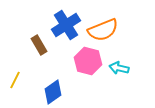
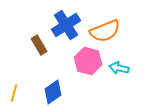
orange semicircle: moved 2 px right, 1 px down
yellow line: moved 1 px left, 13 px down; rotated 12 degrees counterclockwise
